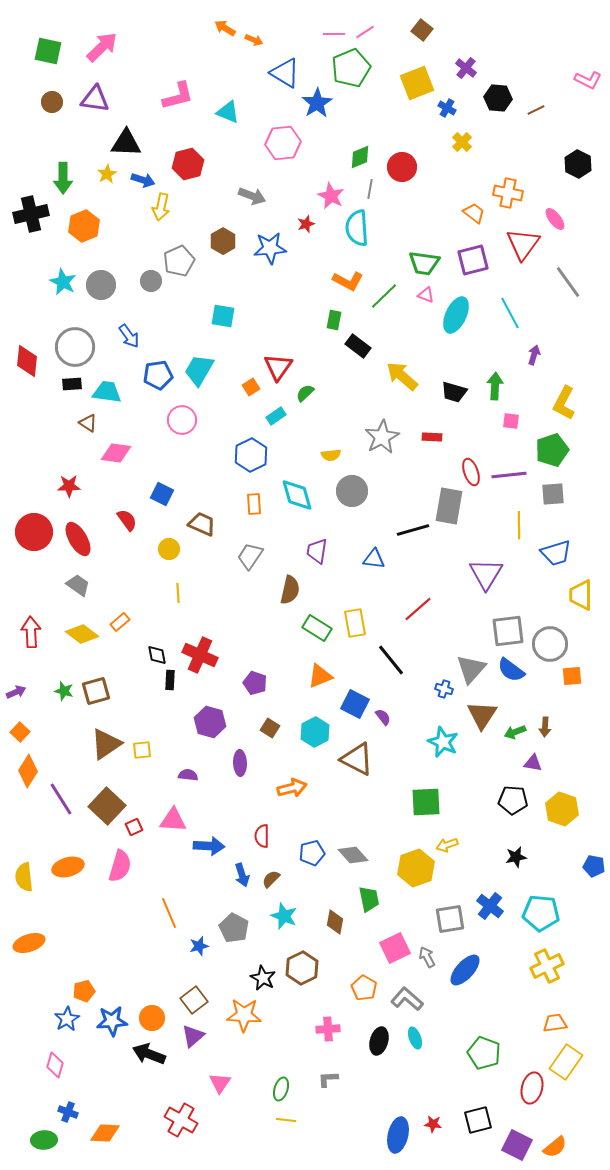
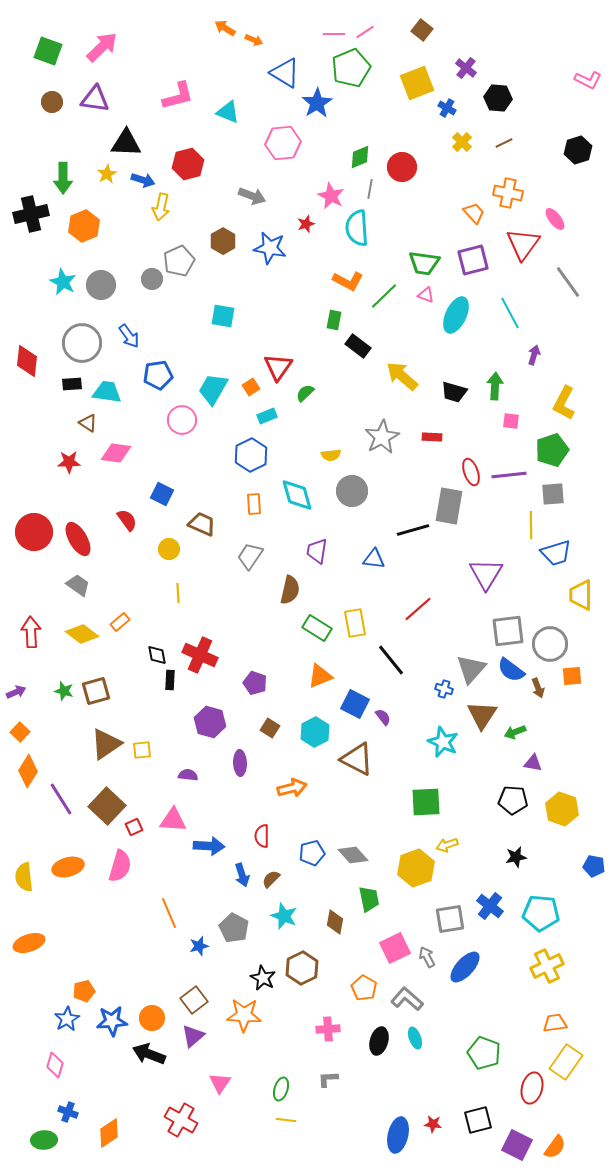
green square at (48, 51): rotated 8 degrees clockwise
brown line at (536, 110): moved 32 px left, 33 px down
black hexagon at (578, 164): moved 14 px up; rotated 16 degrees clockwise
orange trapezoid at (474, 213): rotated 10 degrees clockwise
blue star at (270, 248): rotated 16 degrees clockwise
gray circle at (151, 281): moved 1 px right, 2 px up
gray circle at (75, 347): moved 7 px right, 4 px up
cyan trapezoid at (199, 370): moved 14 px right, 19 px down
cyan rectangle at (276, 416): moved 9 px left; rotated 12 degrees clockwise
red star at (69, 486): moved 24 px up
yellow line at (519, 525): moved 12 px right
brown arrow at (545, 727): moved 7 px left, 39 px up; rotated 24 degrees counterclockwise
blue ellipse at (465, 970): moved 3 px up
orange diamond at (105, 1133): moved 4 px right; rotated 36 degrees counterclockwise
orange semicircle at (555, 1147): rotated 15 degrees counterclockwise
